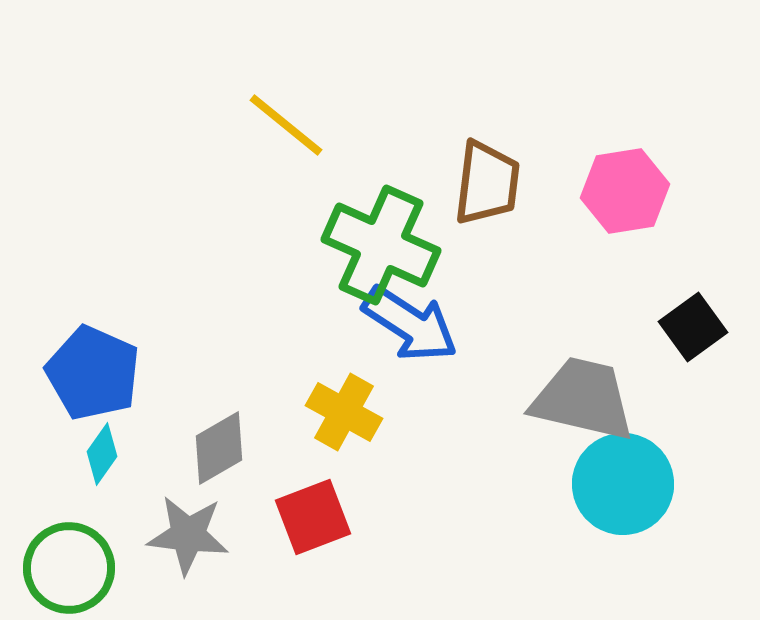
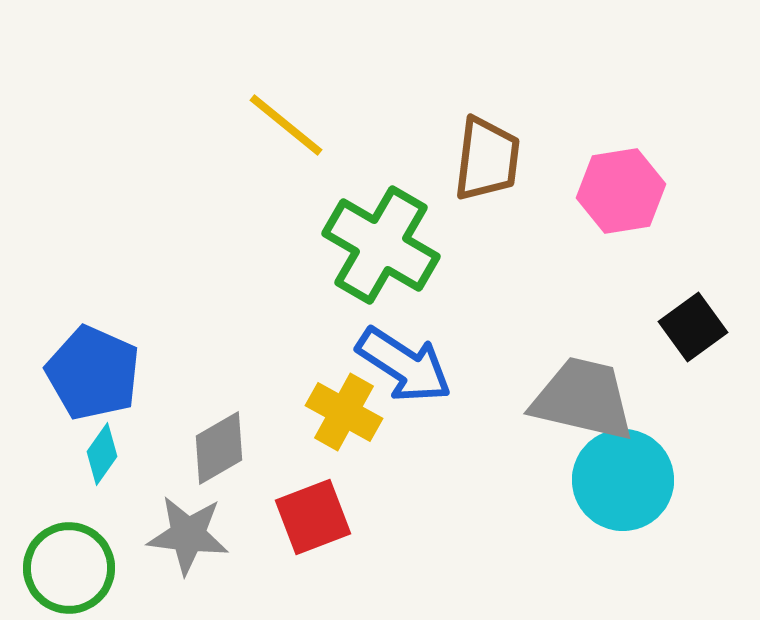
brown trapezoid: moved 24 px up
pink hexagon: moved 4 px left
green cross: rotated 6 degrees clockwise
blue arrow: moved 6 px left, 41 px down
cyan circle: moved 4 px up
